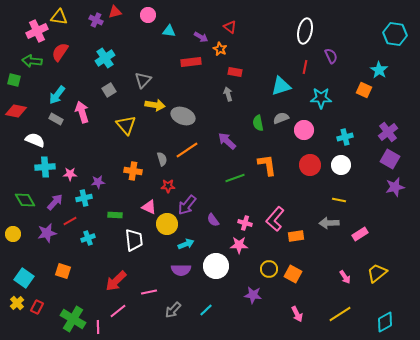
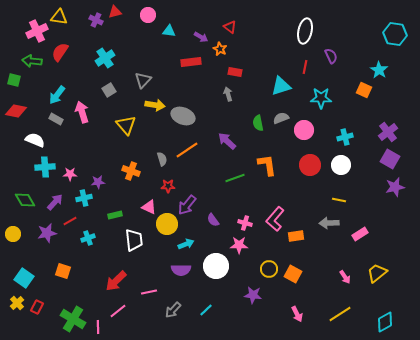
orange cross at (133, 171): moved 2 px left; rotated 12 degrees clockwise
green rectangle at (115, 215): rotated 16 degrees counterclockwise
